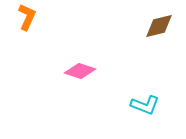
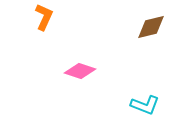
orange L-shape: moved 17 px right
brown diamond: moved 8 px left, 1 px down
